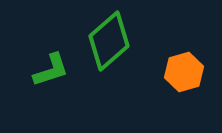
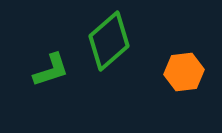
orange hexagon: rotated 9 degrees clockwise
